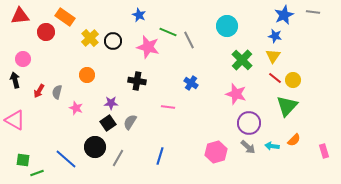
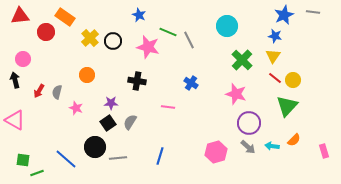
gray line at (118, 158): rotated 54 degrees clockwise
